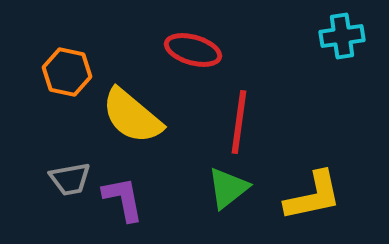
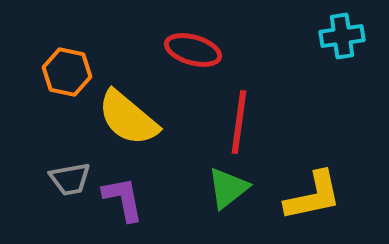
yellow semicircle: moved 4 px left, 2 px down
